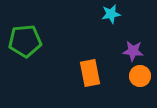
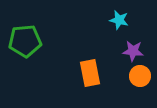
cyan star: moved 8 px right, 6 px down; rotated 24 degrees clockwise
